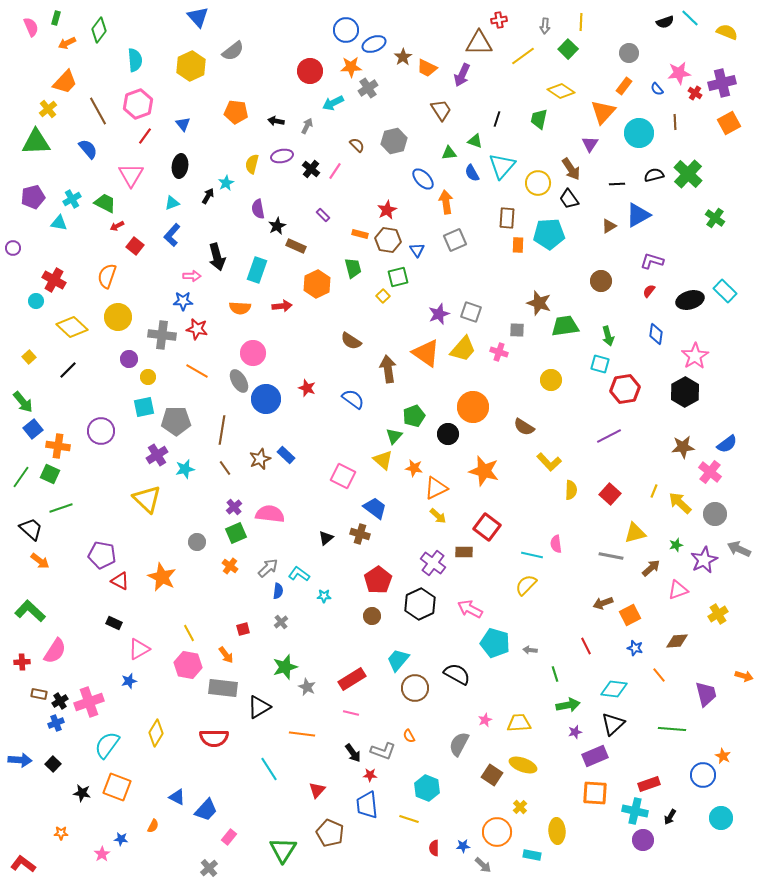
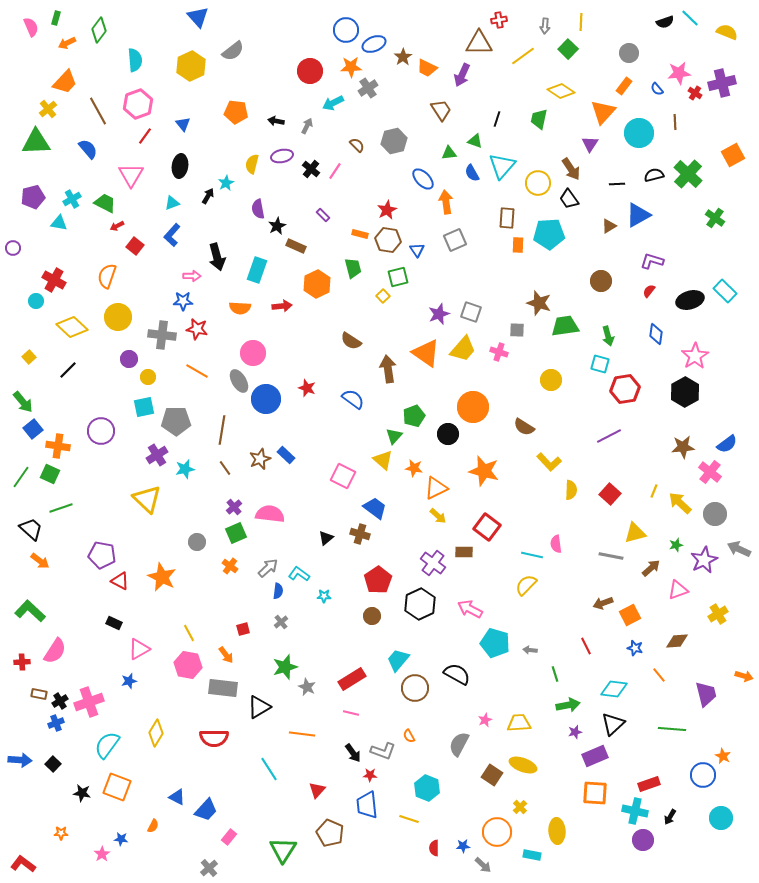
orange square at (729, 123): moved 4 px right, 32 px down
